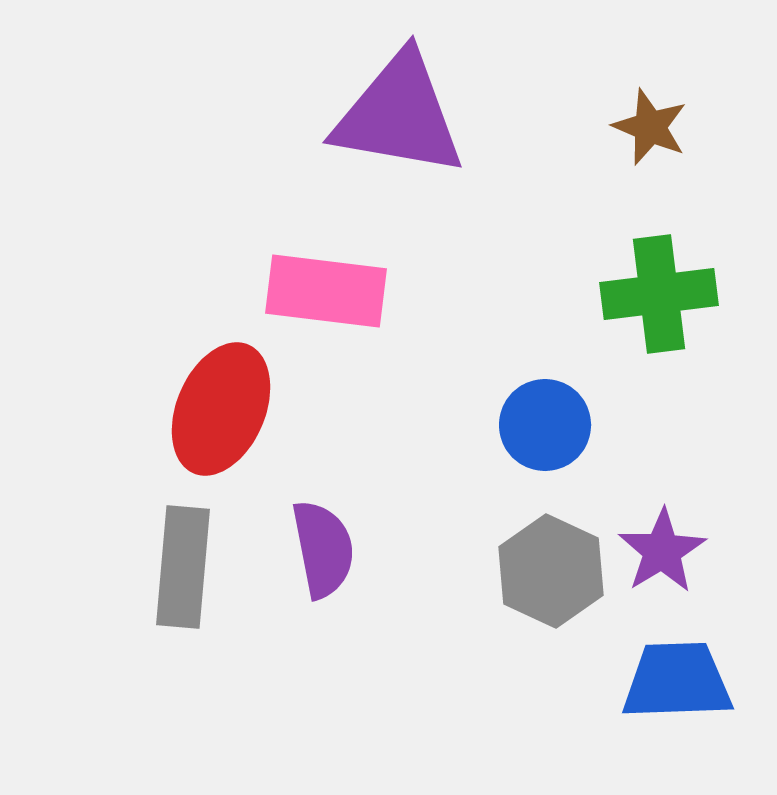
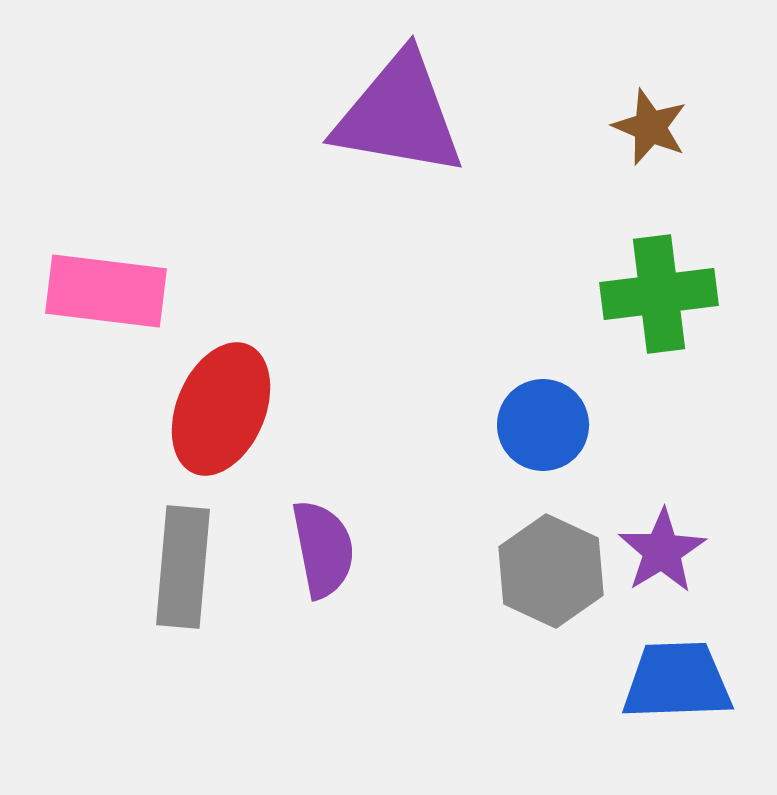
pink rectangle: moved 220 px left
blue circle: moved 2 px left
